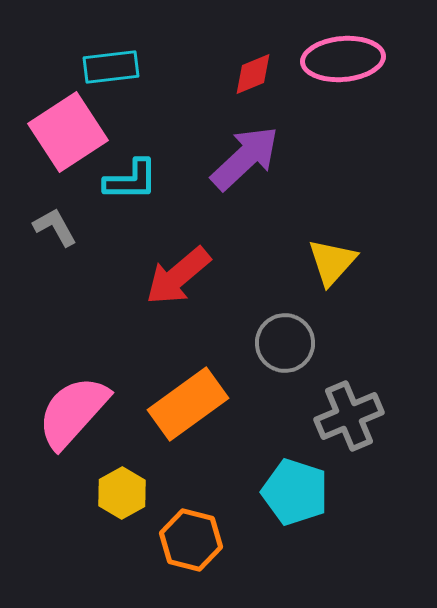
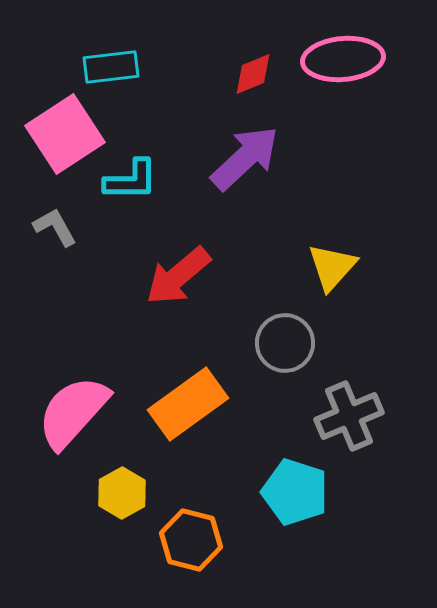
pink square: moved 3 px left, 2 px down
yellow triangle: moved 5 px down
